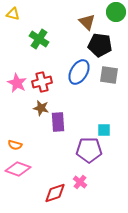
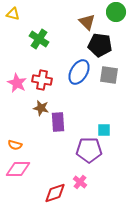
red cross: moved 2 px up; rotated 24 degrees clockwise
pink diamond: rotated 20 degrees counterclockwise
